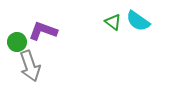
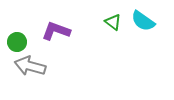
cyan semicircle: moved 5 px right
purple L-shape: moved 13 px right
gray arrow: rotated 124 degrees clockwise
